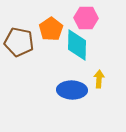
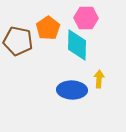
orange pentagon: moved 3 px left, 1 px up
brown pentagon: moved 1 px left, 1 px up
